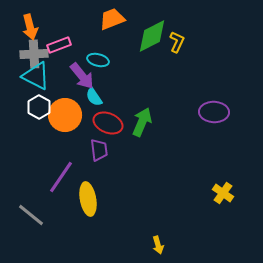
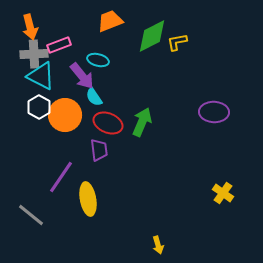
orange trapezoid: moved 2 px left, 2 px down
yellow L-shape: rotated 125 degrees counterclockwise
cyan triangle: moved 5 px right
